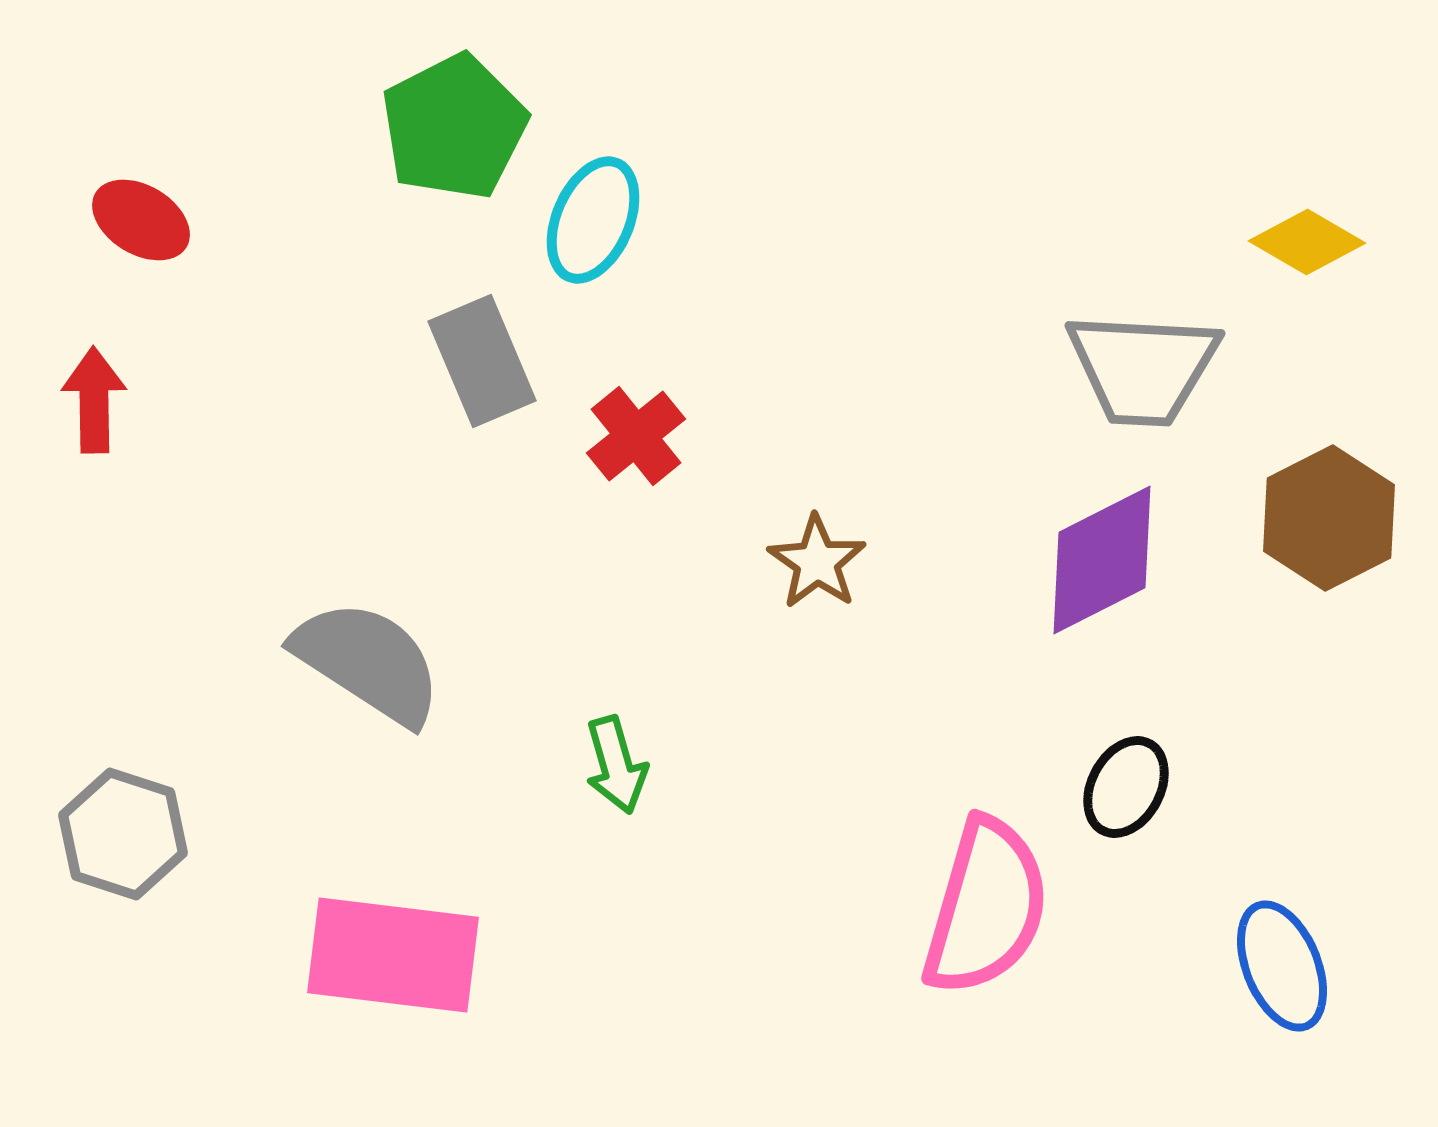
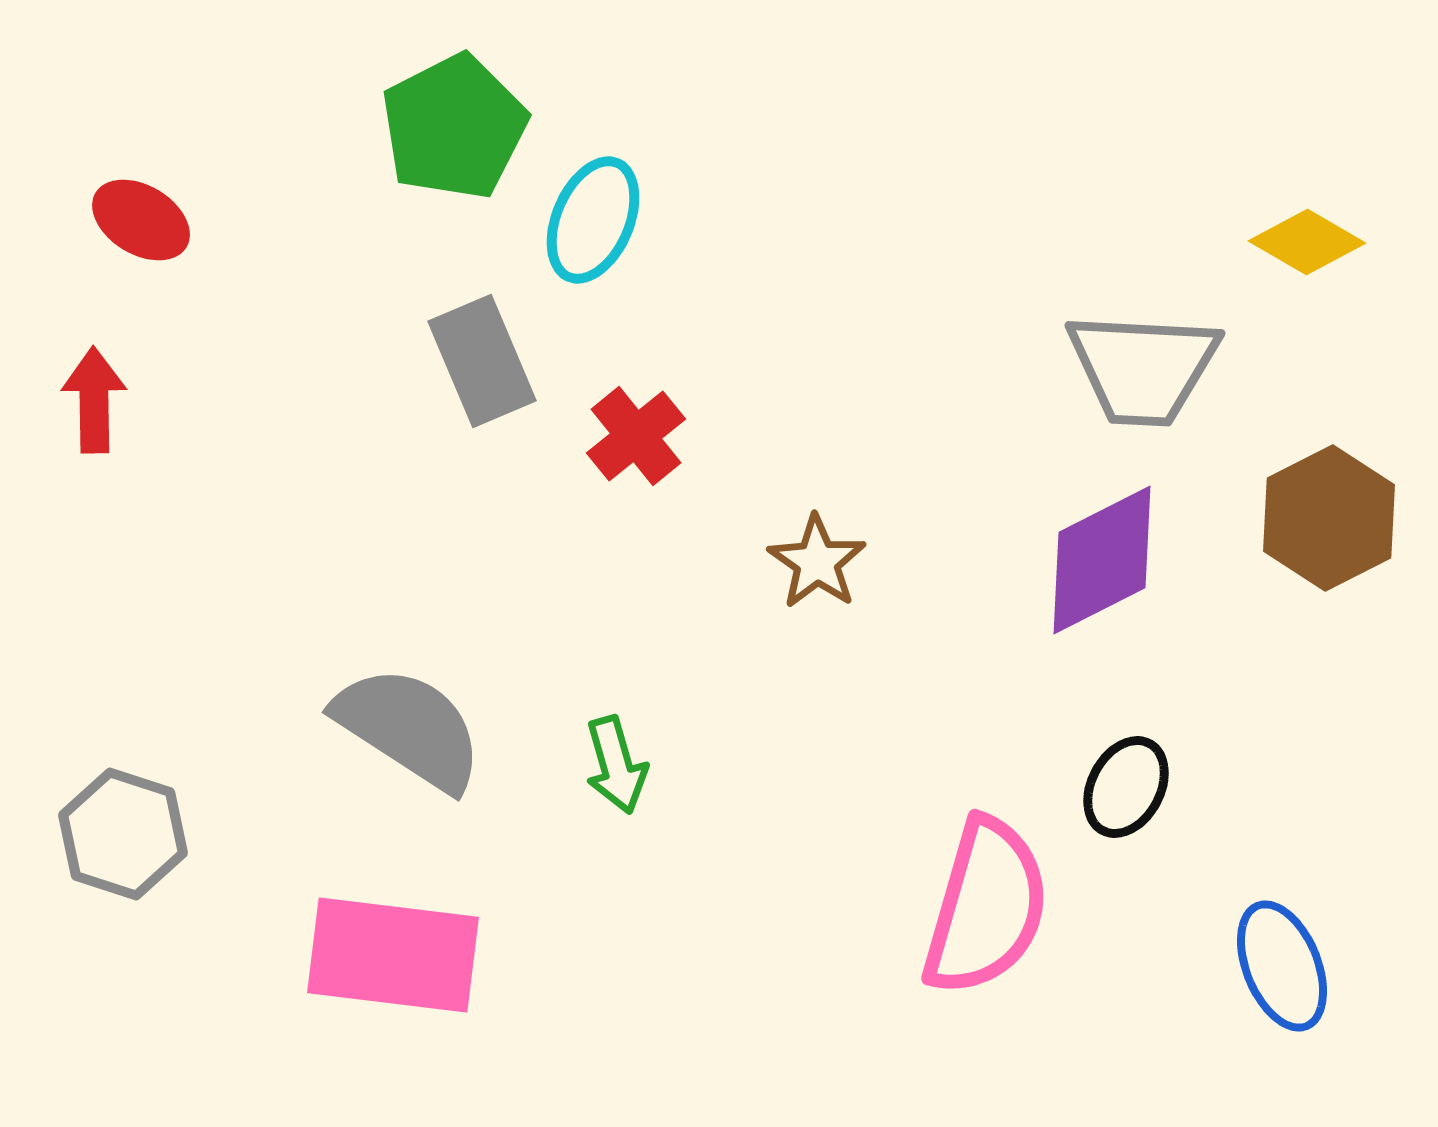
gray semicircle: moved 41 px right, 66 px down
